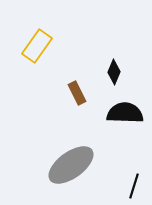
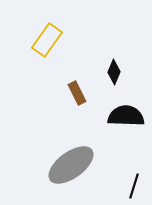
yellow rectangle: moved 10 px right, 6 px up
black semicircle: moved 1 px right, 3 px down
